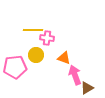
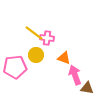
yellow line: moved 1 px right, 3 px down; rotated 36 degrees clockwise
brown triangle: rotated 40 degrees clockwise
